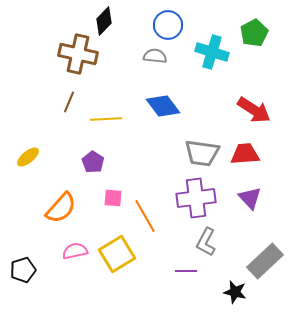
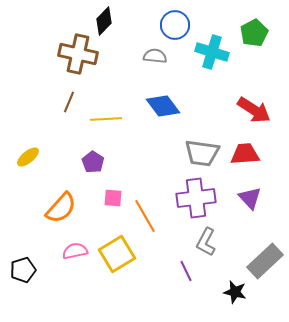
blue circle: moved 7 px right
purple line: rotated 65 degrees clockwise
